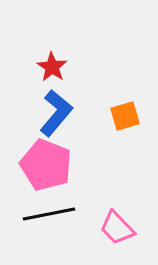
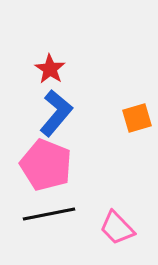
red star: moved 2 px left, 2 px down
orange square: moved 12 px right, 2 px down
